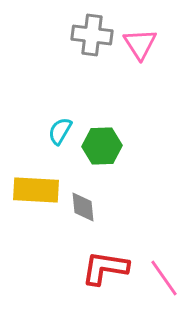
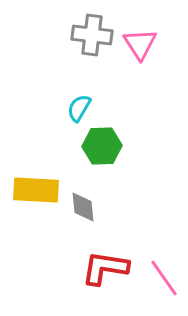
cyan semicircle: moved 19 px right, 23 px up
